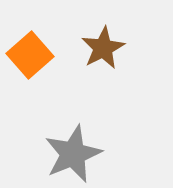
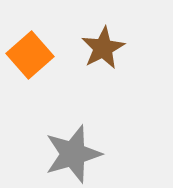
gray star: rotated 6 degrees clockwise
